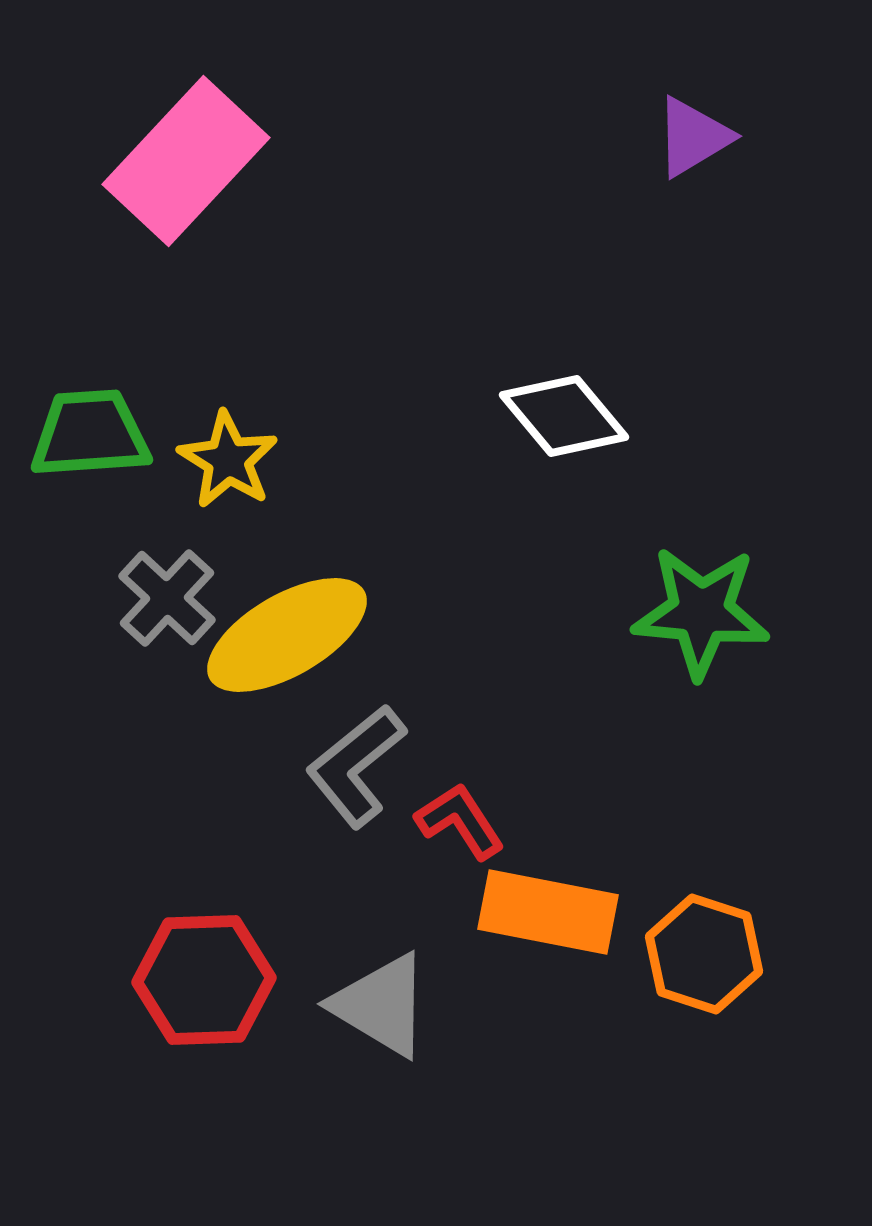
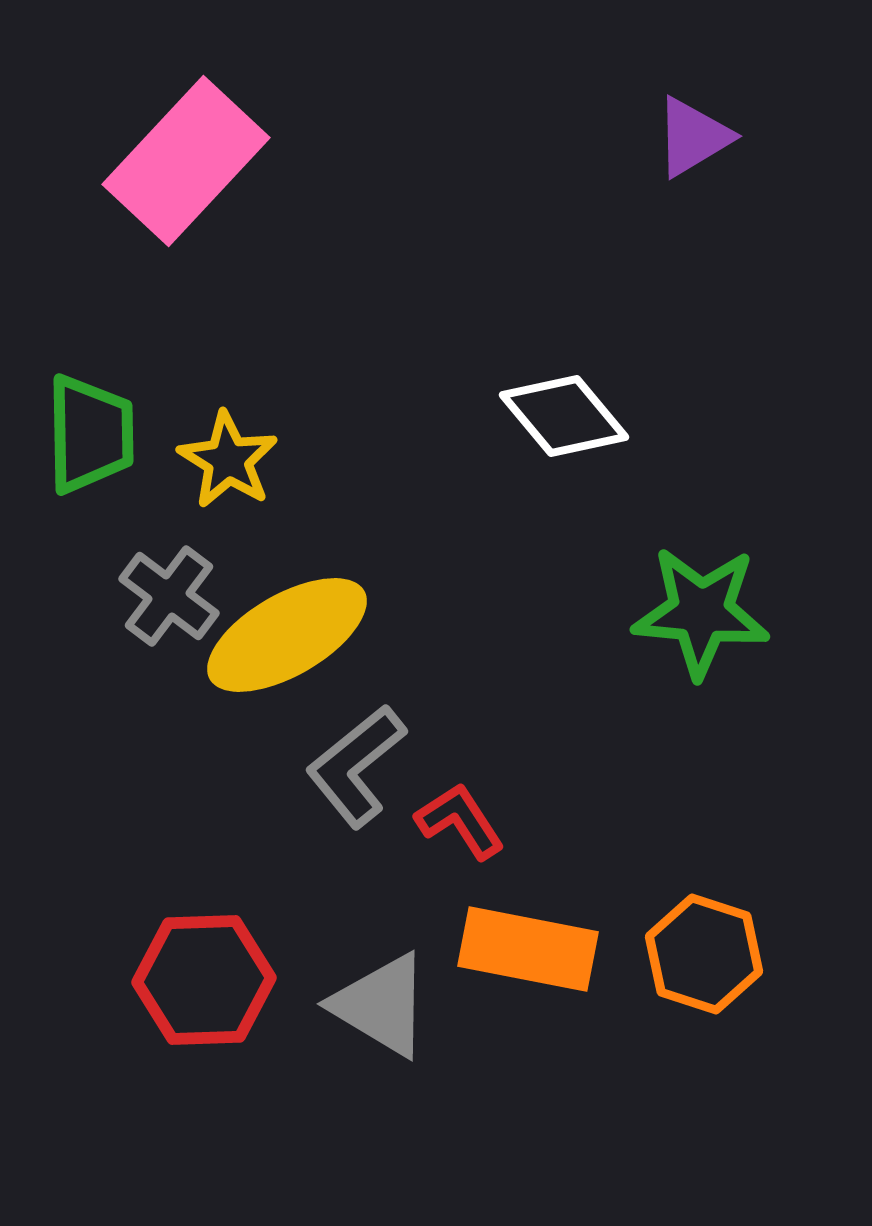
green trapezoid: rotated 93 degrees clockwise
gray cross: moved 2 px right, 2 px up; rotated 6 degrees counterclockwise
orange rectangle: moved 20 px left, 37 px down
